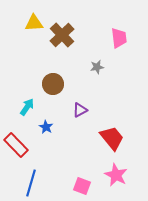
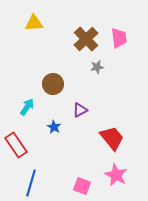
brown cross: moved 24 px right, 4 px down
blue star: moved 8 px right
red rectangle: rotated 10 degrees clockwise
